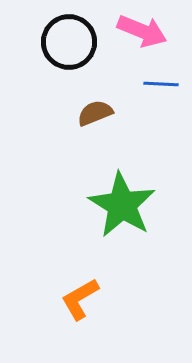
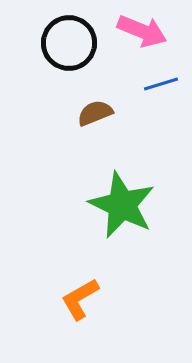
black circle: moved 1 px down
blue line: rotated 20 degrees counterclockwise
green star: rotated 6 degrees counterclockwise
